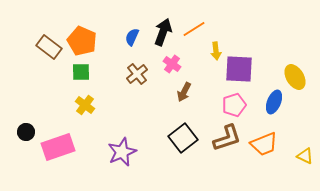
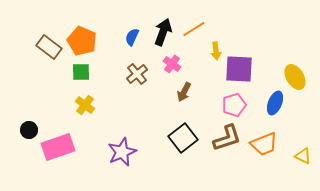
blue ellipse: moved 1 px right, 1 px down
black circle: moved 3 px right, 2 px up
yellow triangle: moved 2 px left
